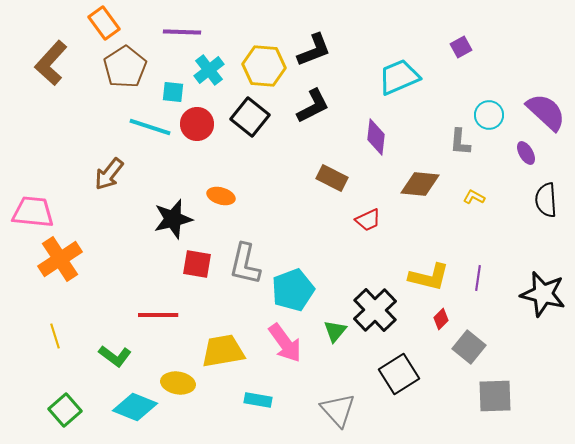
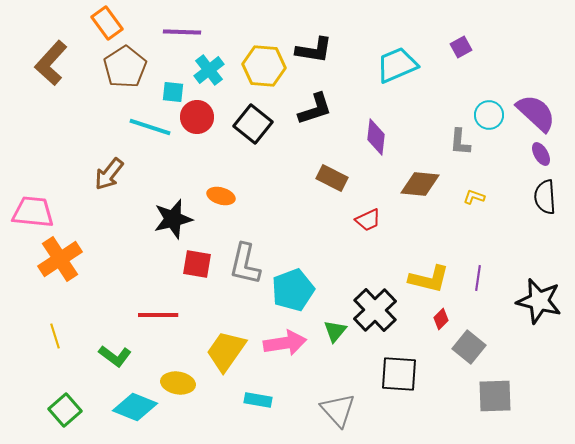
orange rectangle at (104, 23): moved 3 px right
black L-shape at (314, 50): rotated 30 degrees clockwise
cyan trapezoid at (399, 77): moved 2 px left, 12 px up
black L-shape at (313, 106): moved 2 px right, 3 px down; rotated 9 degrees clockwise
purple semicircle at (546, 112): moved 10 px left, 1 px down
black square at (250, 117): moved 3 px right, 7 px down
red circle at (197, 124): moved 7 px up
purple ellipse at (526, 153): moved 15 px right, 1 px down
yellow L-shape at (474, 197): rotated 10 degrees counterclockwise
black semicircle at (546, 200): moved 1 px left, 3 px up
yellow L-shape at (429, 277): moved 2 px down
black star at (543, 294): moved 4 px left, 7 px down
pink arrow at (285, 343): rotated 63 degrees counterclockwise
yellow trapezoid at (223, 351): moved 3 px right; rotated 45 degrees counterclockwise
black square at (399, 374): rotated 36 degrees clockwise
